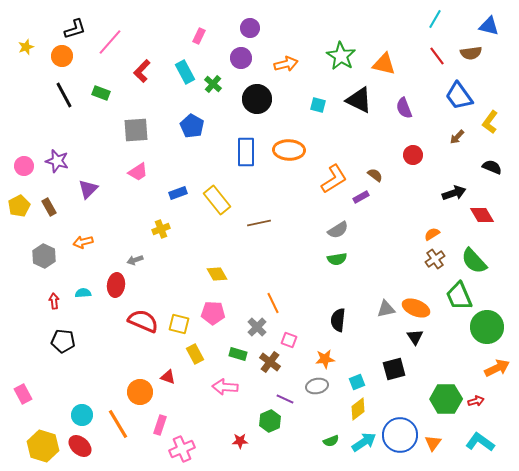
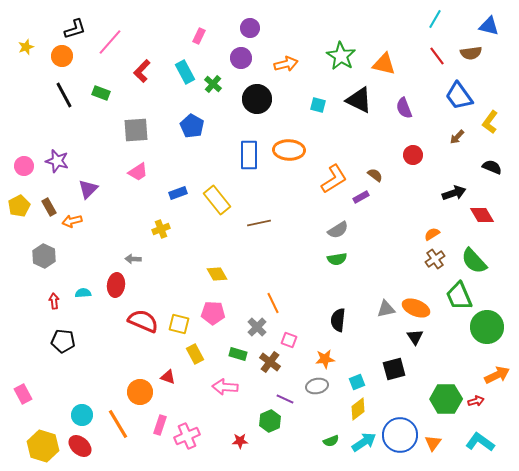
blue rectangle at (246, 152): moved 3 px right, 3 px down
orange arrow at (83, 242): moved 11 px left, 21 px up
gray arrow at (135, 260): moved 2 px left, 1 px up; rotated 21 degrees clockwise
orange arrow at (497, 368): moved 7 px down
pink cross at (182, 449): moved 5 px right, 13 px up
